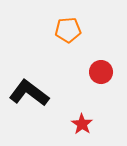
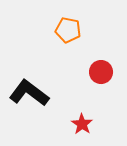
orange pentagon: rotated 15 degrees clockwise
